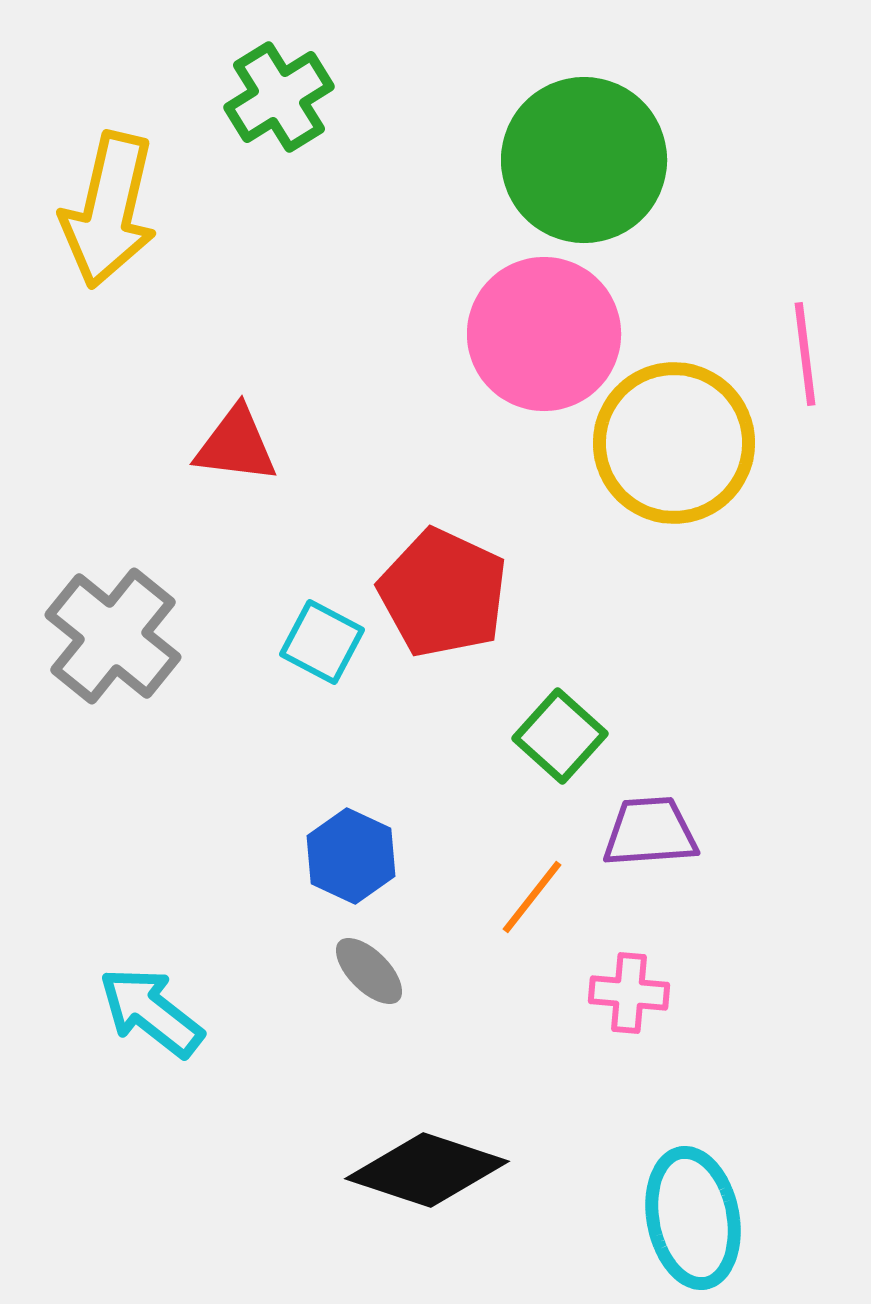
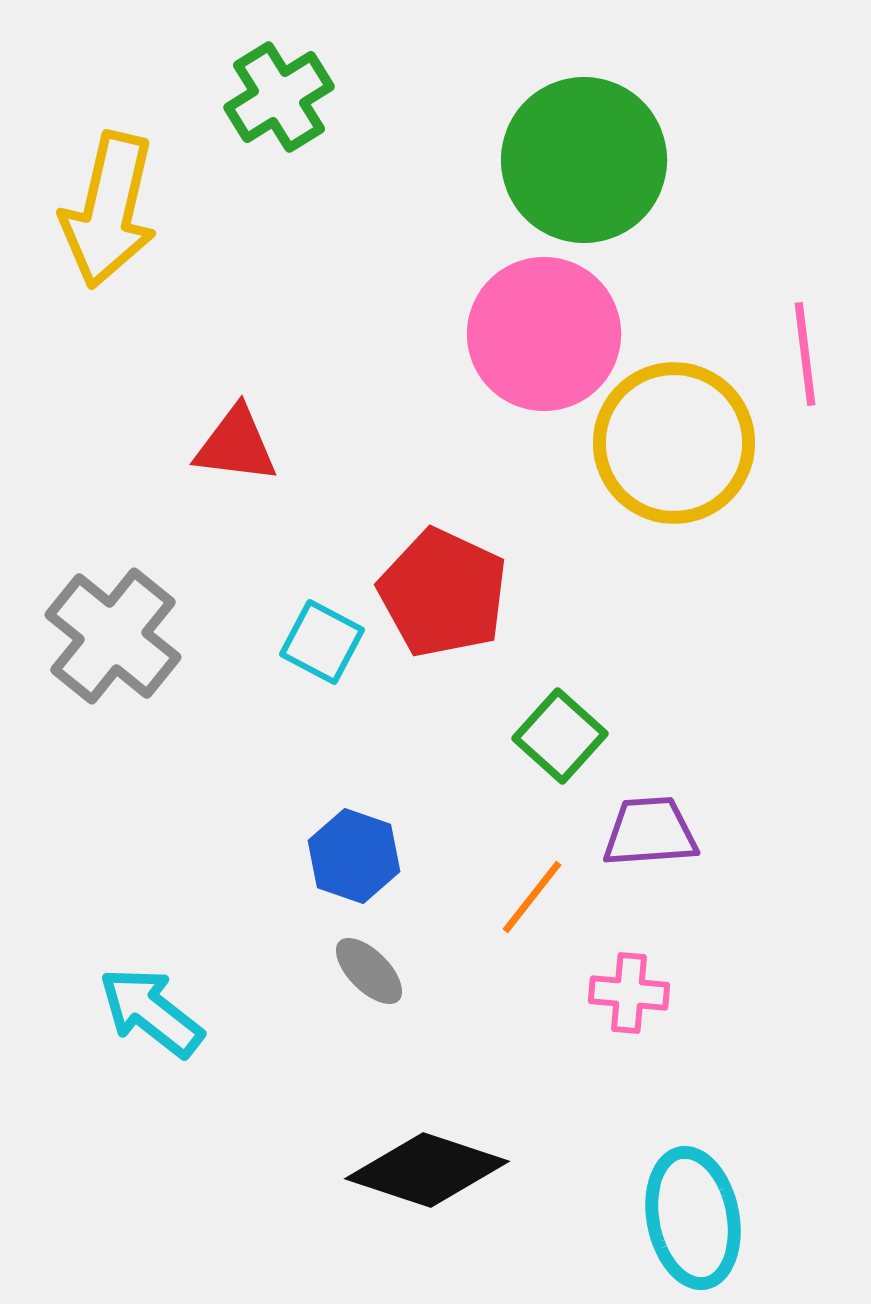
blue hexagon: moved 3 px right; rotated 6 degrees counterclockwise
